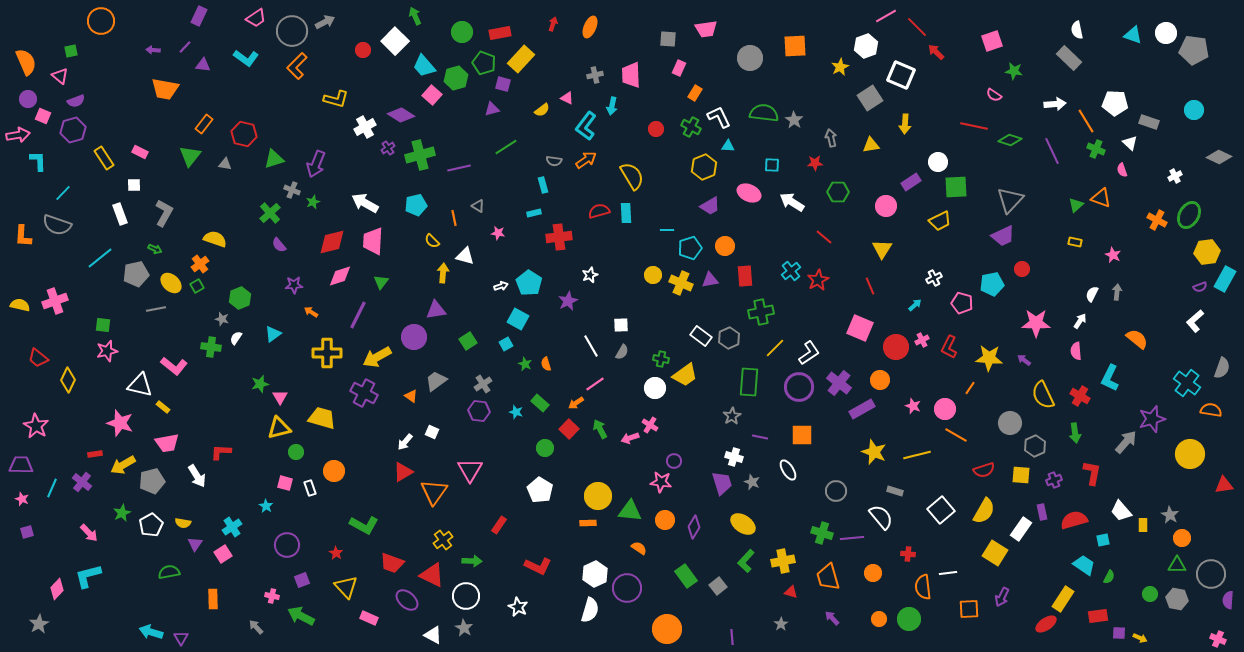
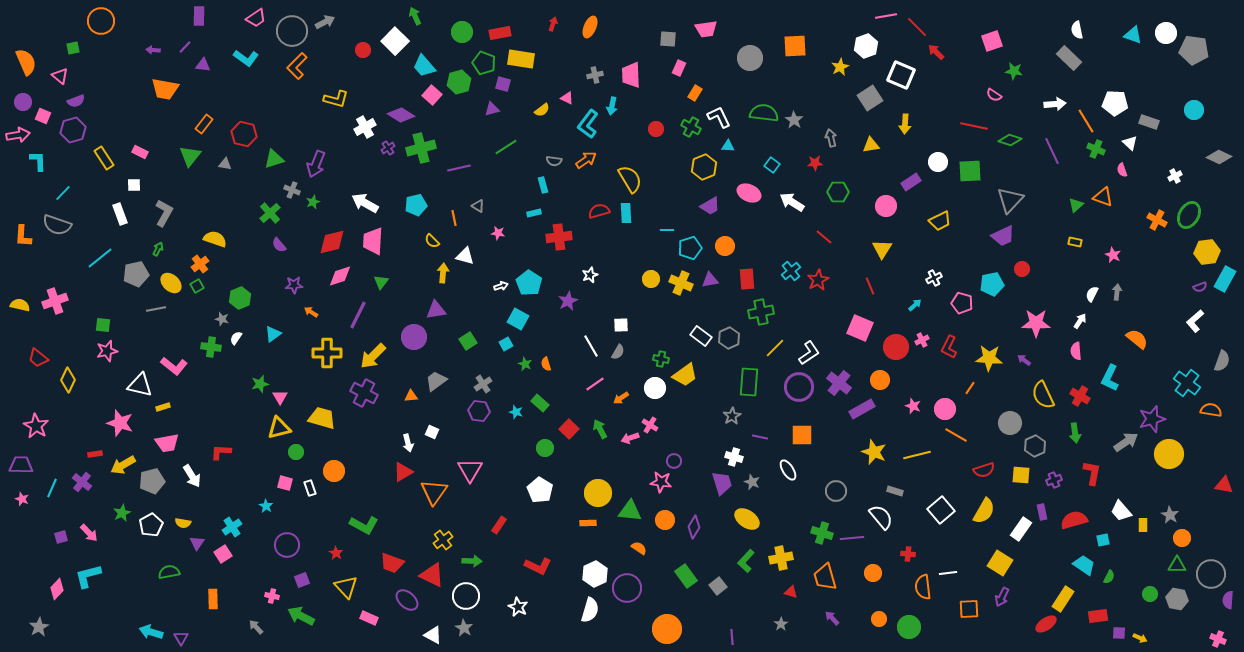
purple rectangle at (199, 16): rotated 24 degrees counterclockwise
pink line at (886, 16): rotated 20 degrees clockwise
green square at (71, 51): moved 2 px right, 3 px up
yellow rectangle at (521, 59): rotated 56 degrees clockwise
green hexagon at (456, 78): moved 3 px right, 4 px down
purple circle at (28, 99): moved 5 px left, 3 px down
cyan L-shape at (586, 126): moved 2 px right, 2 px up
green cross at (420, 155): moved 1 px right, 7 px up
cyan square at (772, 165): rotated 35 degrees clockwise
yellow semicircle at (632, 176): moved 2 px left, 3 px down
green square at (956, 187): moved 14 px right, 16 px up
orange triangle at (1101, 198): moved 2 px right, 1 px up
green arrow at (155, 249): moved 3 px right; rotated 88 degrees counterclockwise
yellow circle at (653, 275): moved 2 px left, 4 px down
red rectangle at (745, 276): moved 2 px right, 3 px down
gray semicircle at (622, 352): moved 4 px left
yellow arrow at (377, 357): moved 4 px left, 1 px up; rotated 16 degrees counterclockwise
gray semicircle at (1222, 368): moved 7 px up
orange triangle at (411, 396): rotated 40 degrees counterclockwise
orange arrow at (576, 403): moved 45 px right, 5 px up
yellow rectangle at (163, 407): rotated 56 degrees counterclockwise
white arrow at (405, 442): moved 3 px right, 1 px down; rotated 54 degrees counterclockwise
gray arrow at (1126, 442): rotated 15 degrees clockwise
yellow circle at (1190, 454): moved 21 px left
white arrow at (197, 476): moved 5 px left
red triangle at (1224, 485): rotated 18 degrees clockwise
yellow circle at (598, 496): moved 3 px up
yellow ellipse at (743, 524): moved 4 px right, 5 px up
purple square at (27, 532): moved 34 px right, 5 px down
purple triangle at (195, 544): moved 2 px right, 1 px up
yellow square at (995, 553): moved 5 px right, 10 px down
yellow cross at (783, 561): moved 2 px left, 3 px up
orange trapezoid at (828, 577): moved 3 px left
green circle at (909, 619): moved 8 px down
gray star at (39, 624): moved 3 px down
